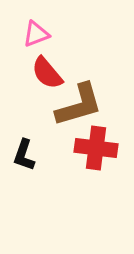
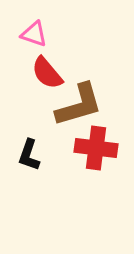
pink triangle: moved 2 px left; rotated 40 degrees clockwise
black L-shape: moved 5 px right
